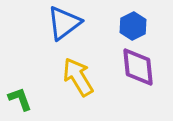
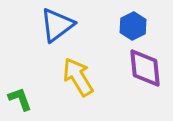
blue triangle: moved 7 px left, 2 px down
purple diamond: moved 7 px right, 1 px down
